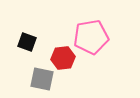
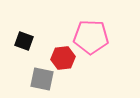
pink pentagon: rotated 12 degrees clockwise
black square: moved 3 px left, 1 px up
